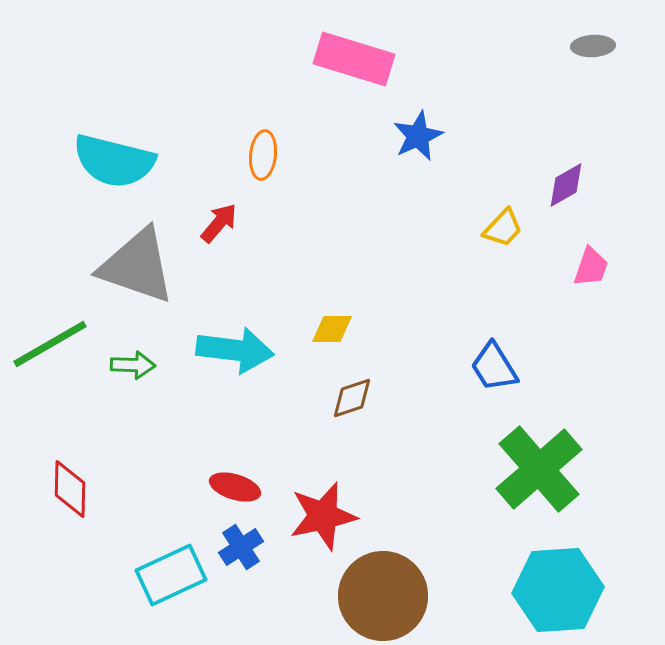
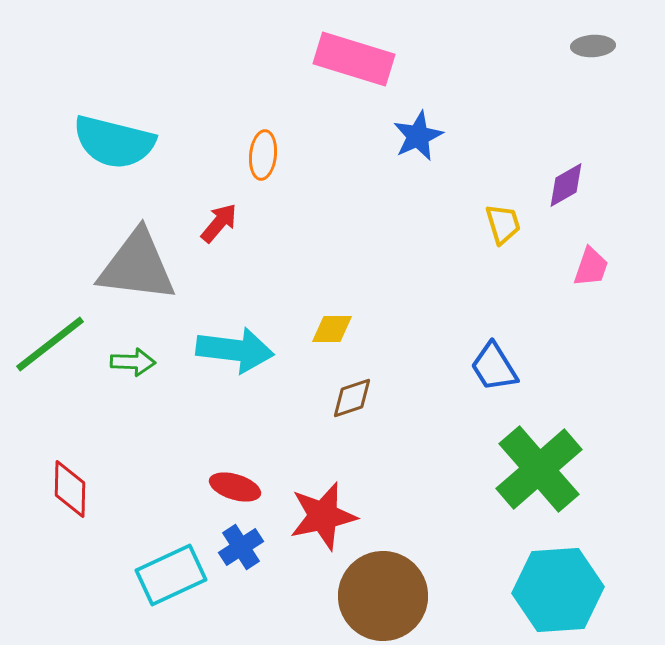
cyan semicircle: moved 19 px up
yellow trapezoid: moved 4 px up; rotated 60 degrees counterclockwise
gray triangle: rotated 12 degrees counterclockwise
green line: rotated 8 degrees counterclockwise
green arrow: moved 3 px up
